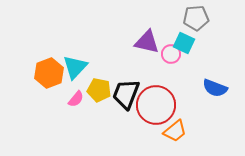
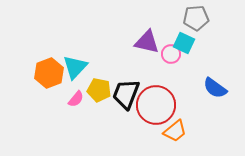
blue semicircle: rotated 15 degrees clockwise
